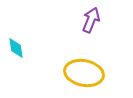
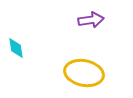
purple arrow: rotated 60 degrees clockwise
